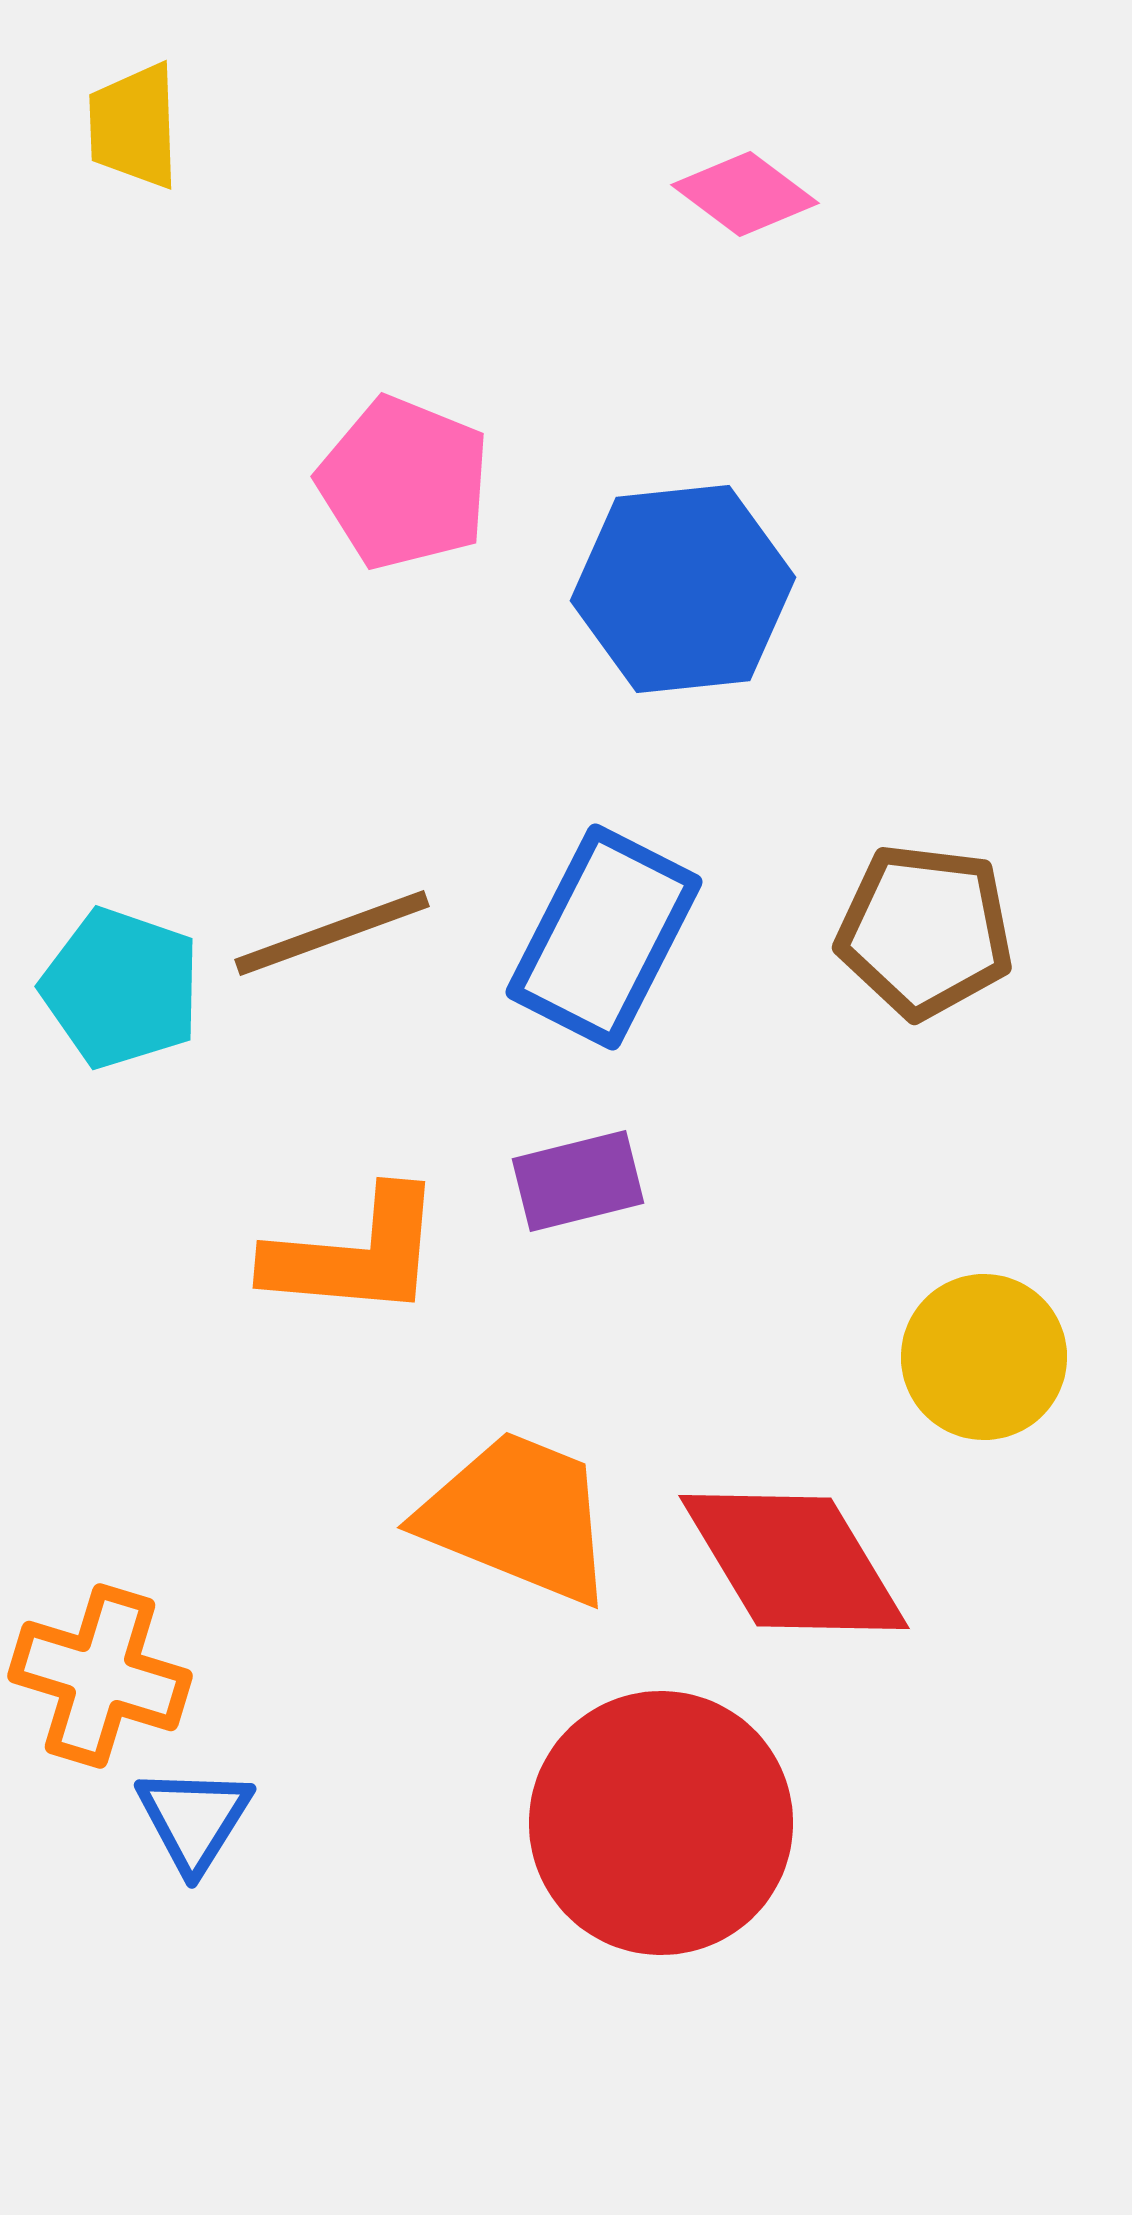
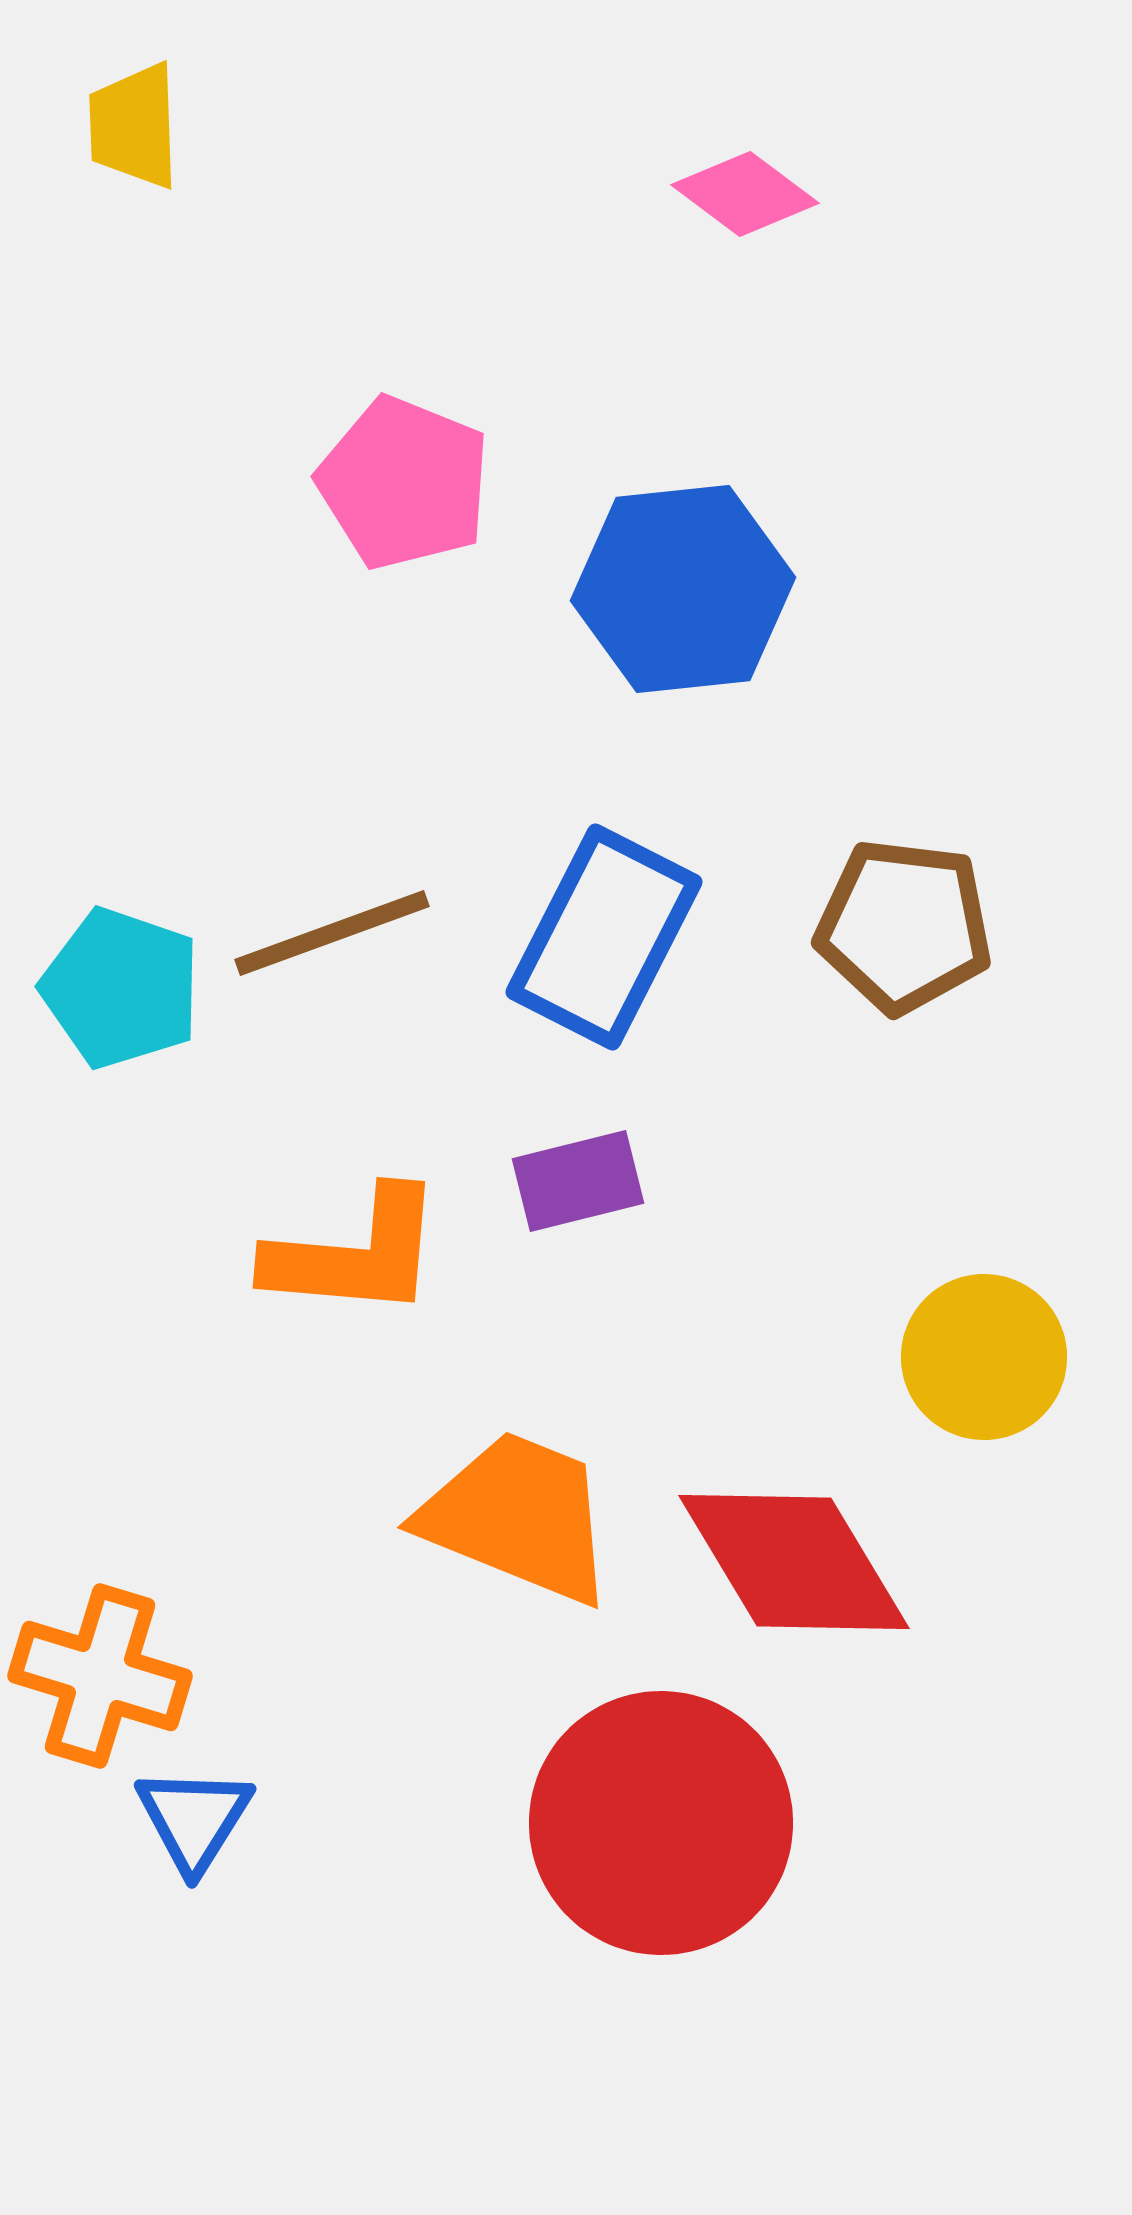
brown pentagon: moved 21 px left, 5 px up
